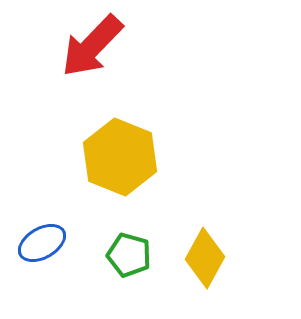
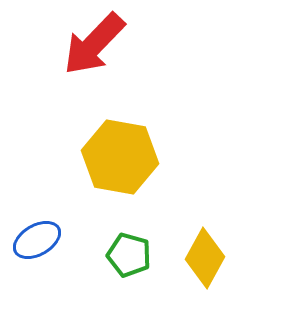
red arrow: moved 2 px right, 2 px up
yellow hexagon: rotated 12 degrees counterclockwise
blue ellipse: moved 5 px left, 3 px up
